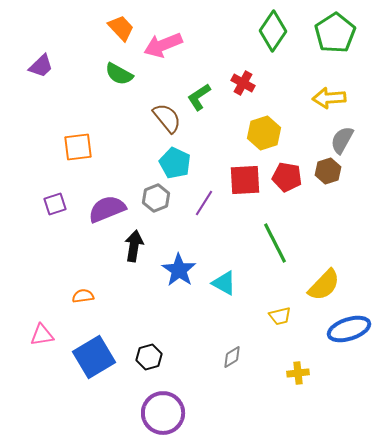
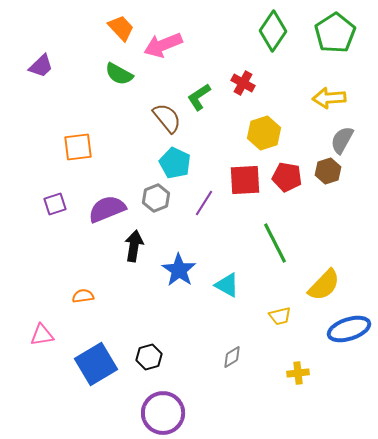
cyan triangle: moved 3 px right, 2 px down
blue square: moved 2 px right, 7 px down
